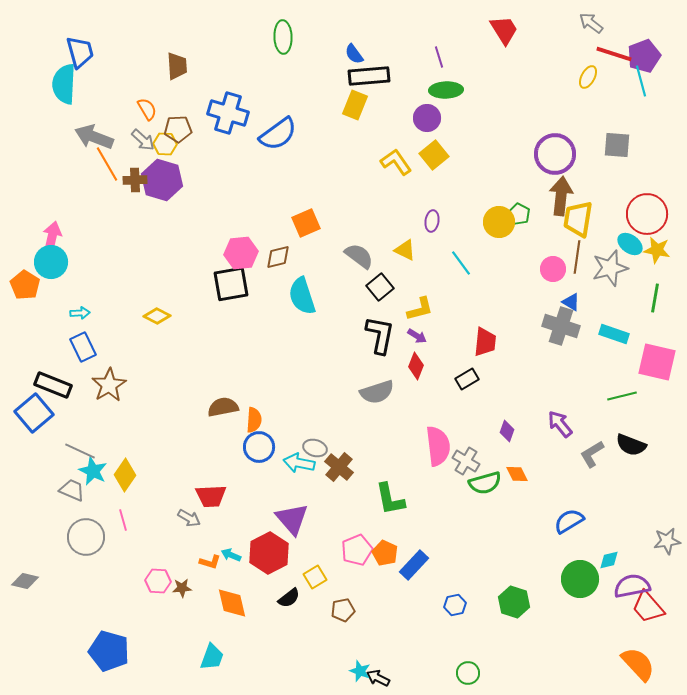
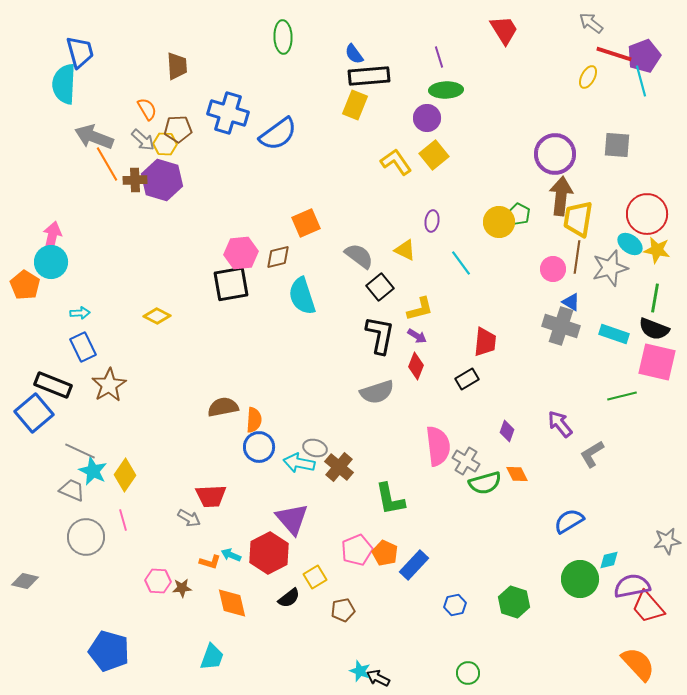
black semicircle at (631, 445): moved 23 px right, 116 px up
